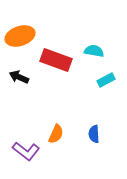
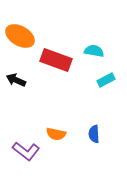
orange ellipse: rotated 48 degrees clockwise
black arrow: moved 3 px left, 3 px down
orange semicircle: rotated 78 degrees clockwise
